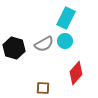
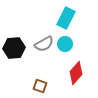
cyan circle: moved 3 px down
black hexagon: rotated 20 degrees counterclockwise
brown square: moved 3 px left, 2 px up; rotated 16 degrees clockwise
